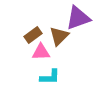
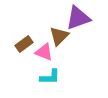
brown rectangle: moved 9 px left, 9 px down
pink triangle: moved 3 px right; rotated 24 degrees clockwise
